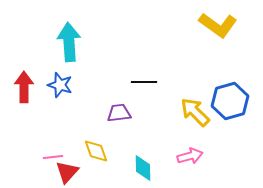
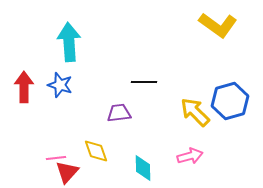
pink line: moved 3 px right, 1 px down
